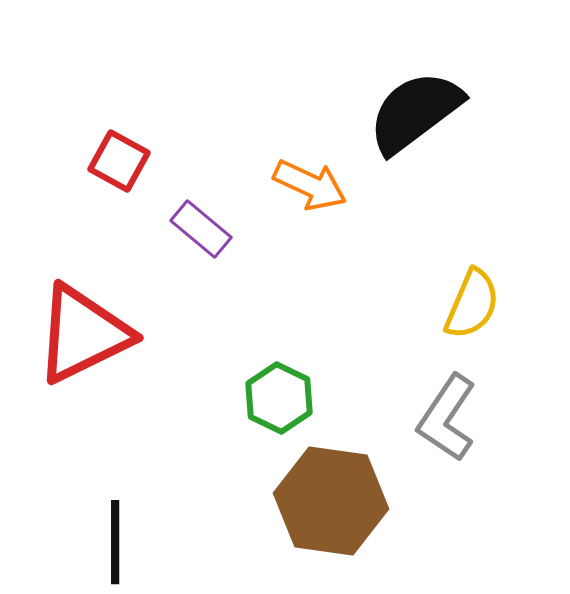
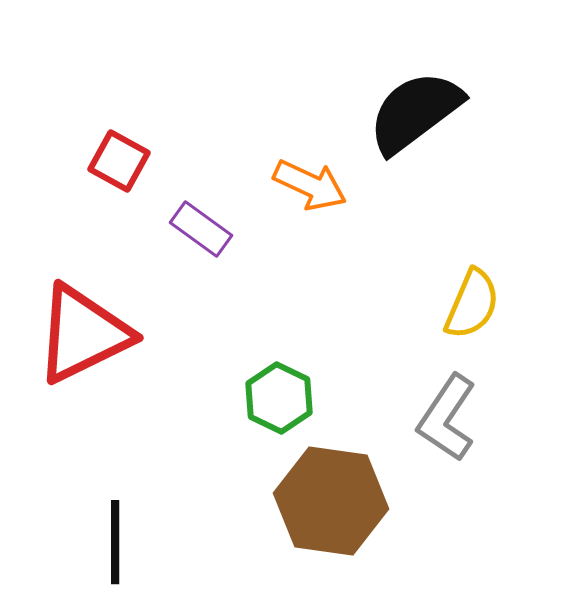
purple rectangle: rotated 4 degrees counterclockwise
